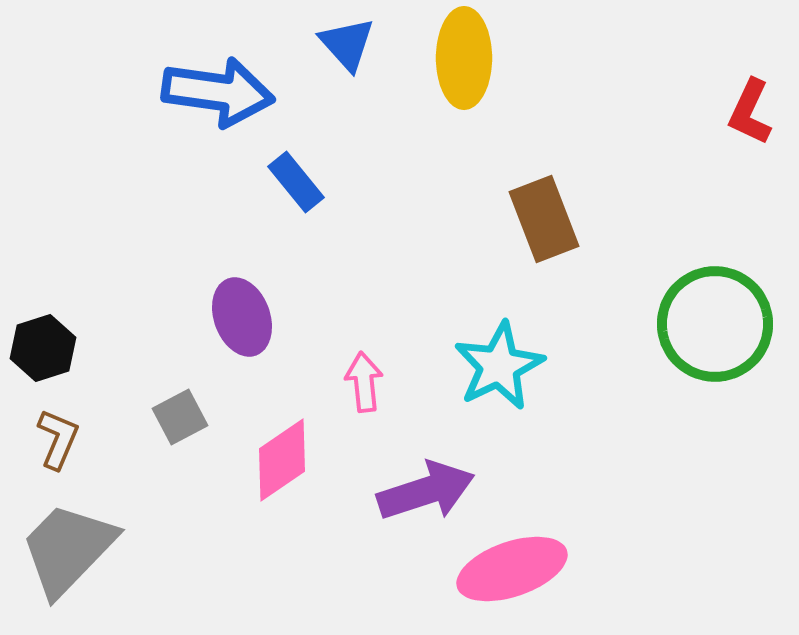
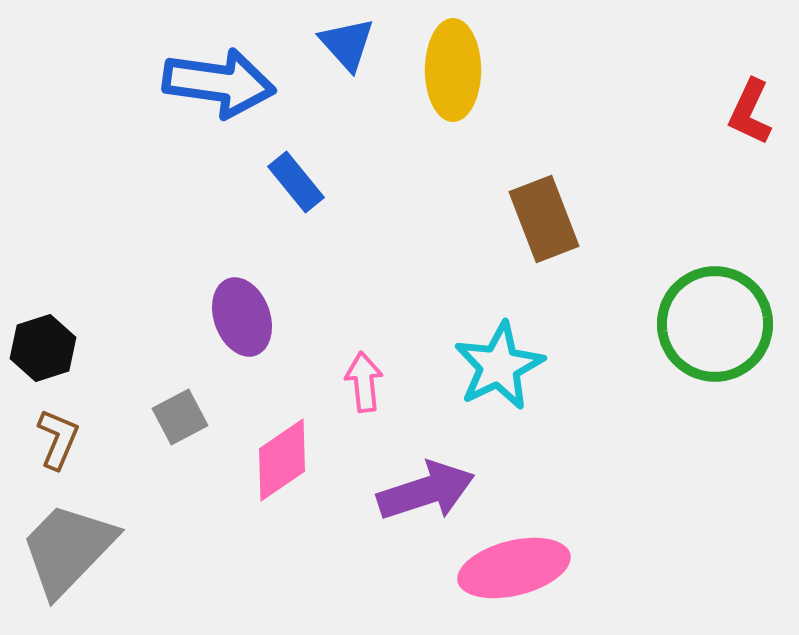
yellow ellipse: moved 11 px left, 12 px down
blue arrow: moved 1 px right, 9 px up
pink ellipse: moved 2 px right, 1 px up; rotated 5 degrees clockwise
